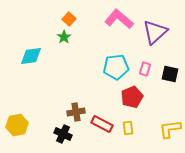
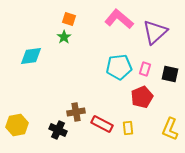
orange square: rotated 24 degrees counterclockwise
cyan pentagon: moved 3 px right
red pentagon: moved 10 px right
yellow L-shape: rotated 60 degrees counterclockwise
black cross: moved 5 px left, 4 px up
